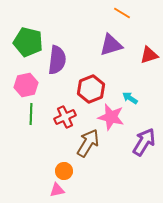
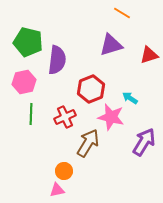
pink hexagon: moved 2 px left, 3 px up
